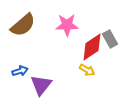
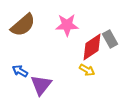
blue arrow: rotated 133 degrees counterclockwise
